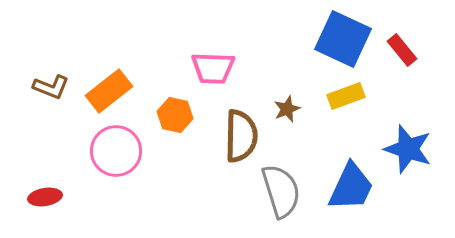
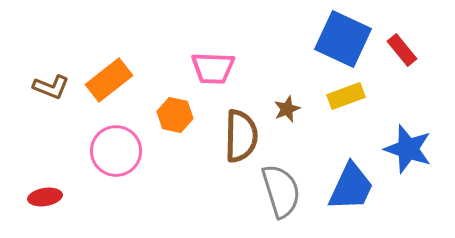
orange rectangle: moved 11 px up
